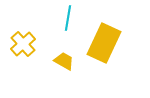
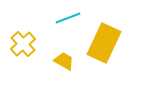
cyan line: rotated 60 degrees clockwise
